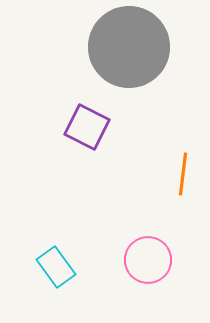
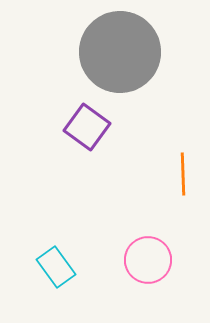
gray circle: moved 9 px left, 5 px down
purple square: rotated 9 degrees clockwise
orange line: rotated 9 degrees counterclockwise
